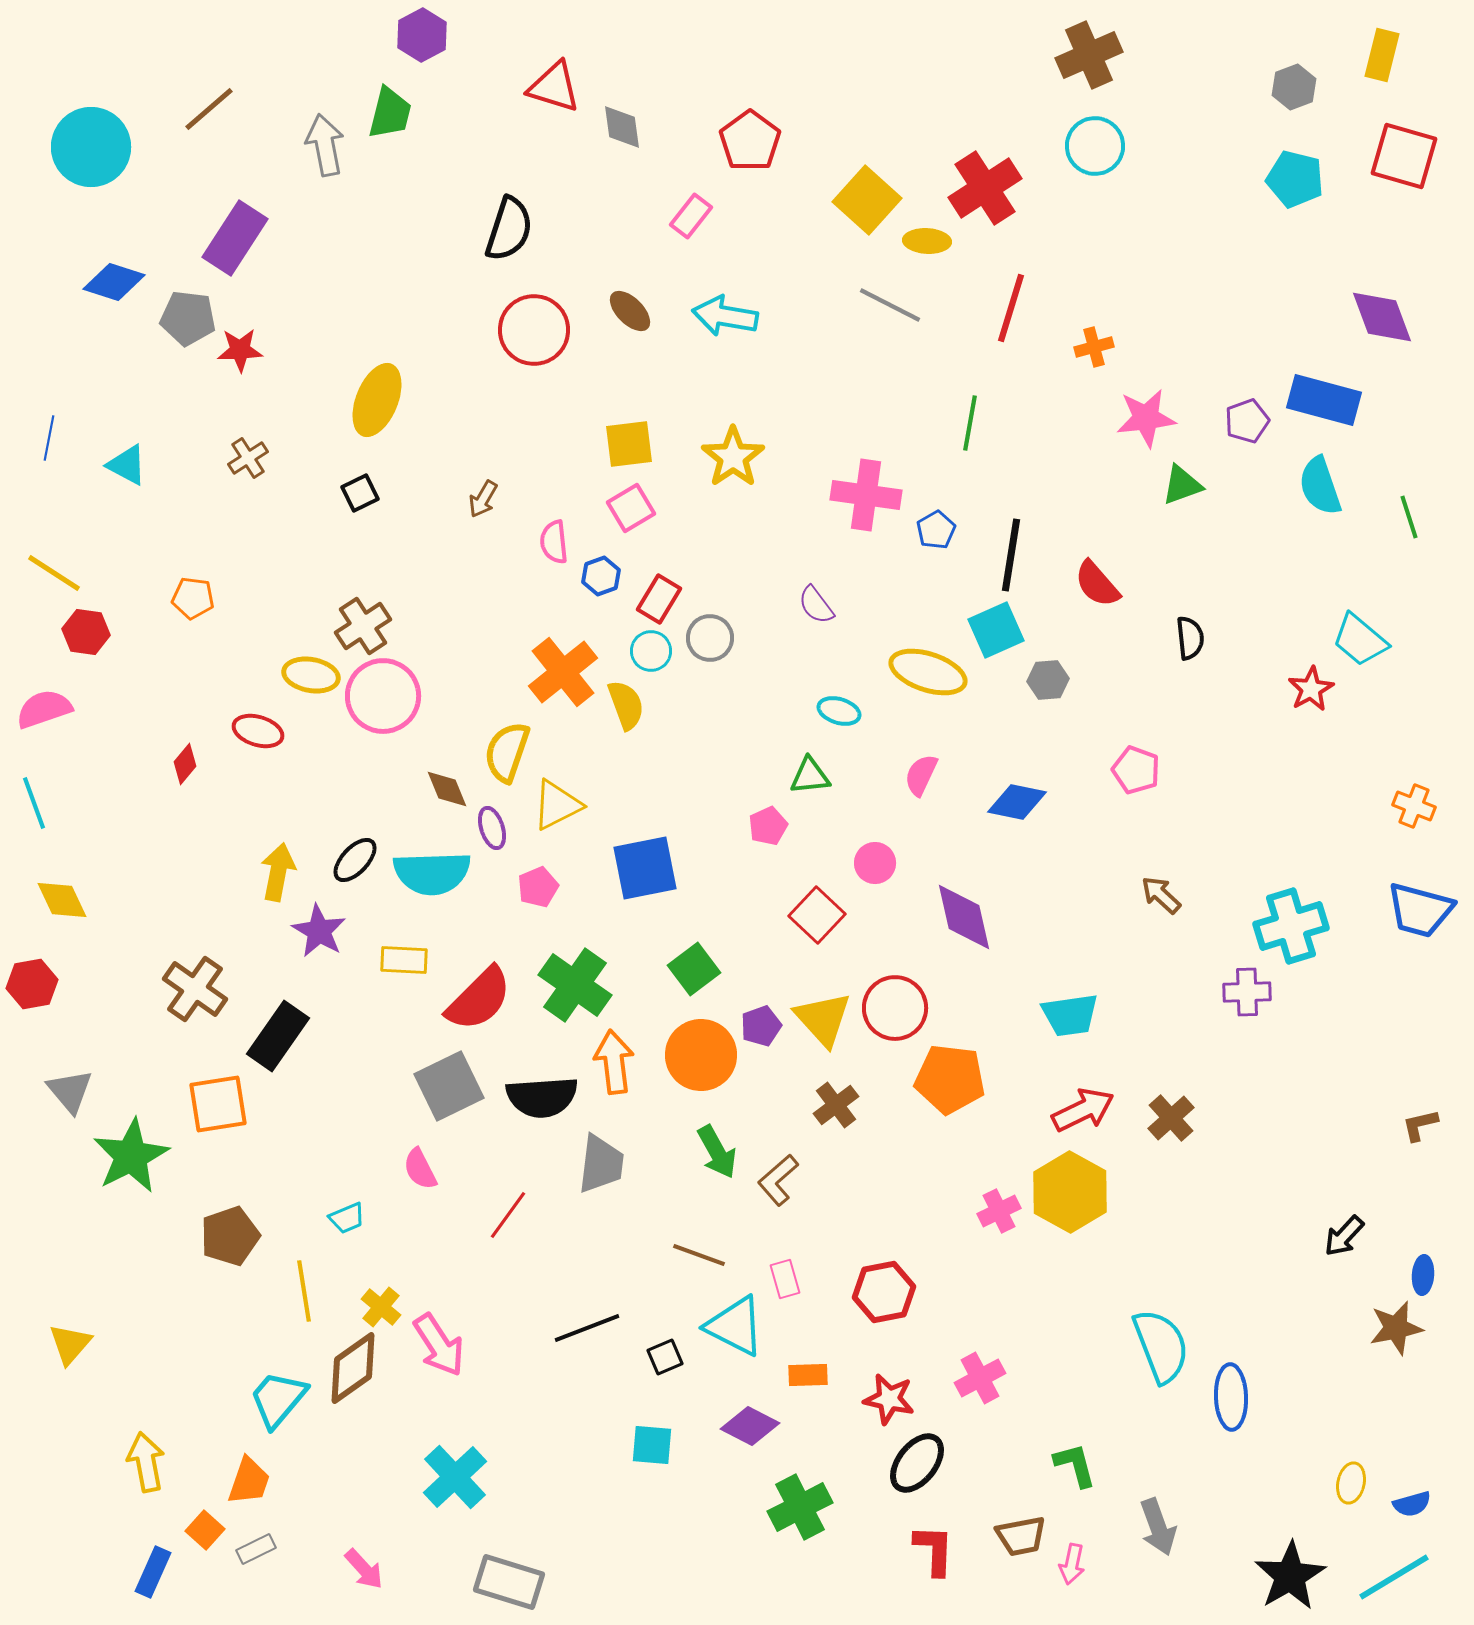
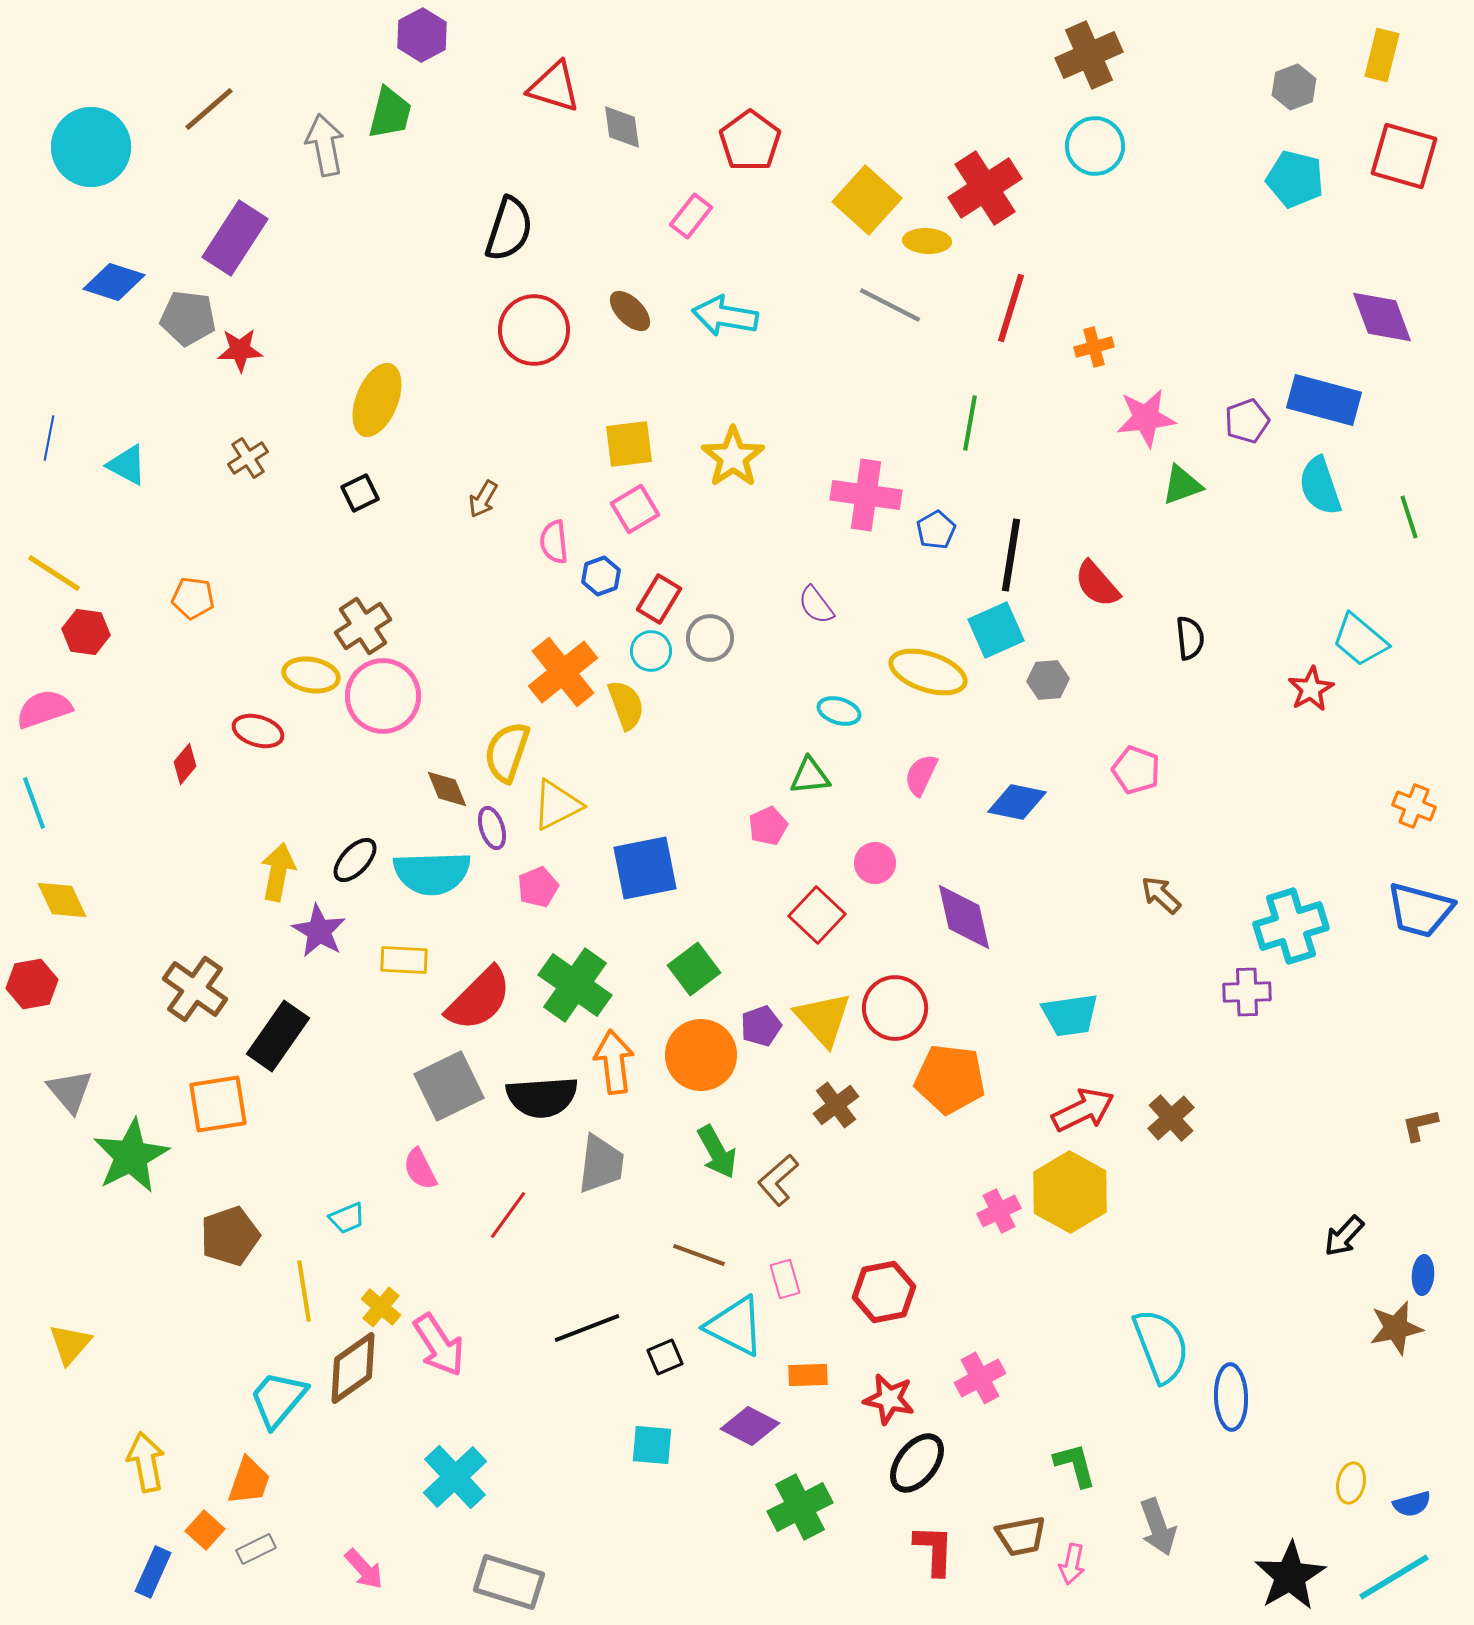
pink square at (631, 508): moved 4 px right, 1 px down
